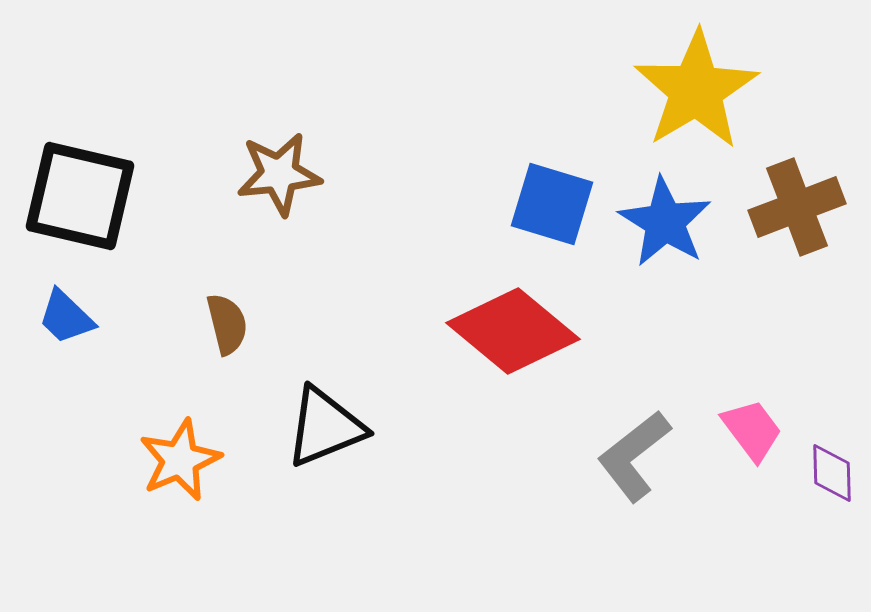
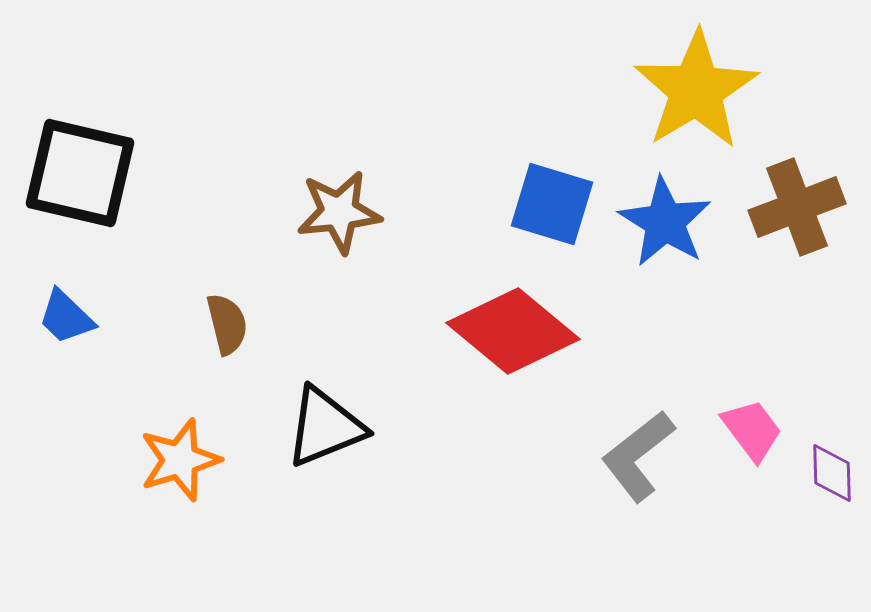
brown star: moved 60 px right, 38 px down
black square: moved 23 px up
gray L-shape: moved 4 px right
orange star: rotated 6 degrees clockwise
